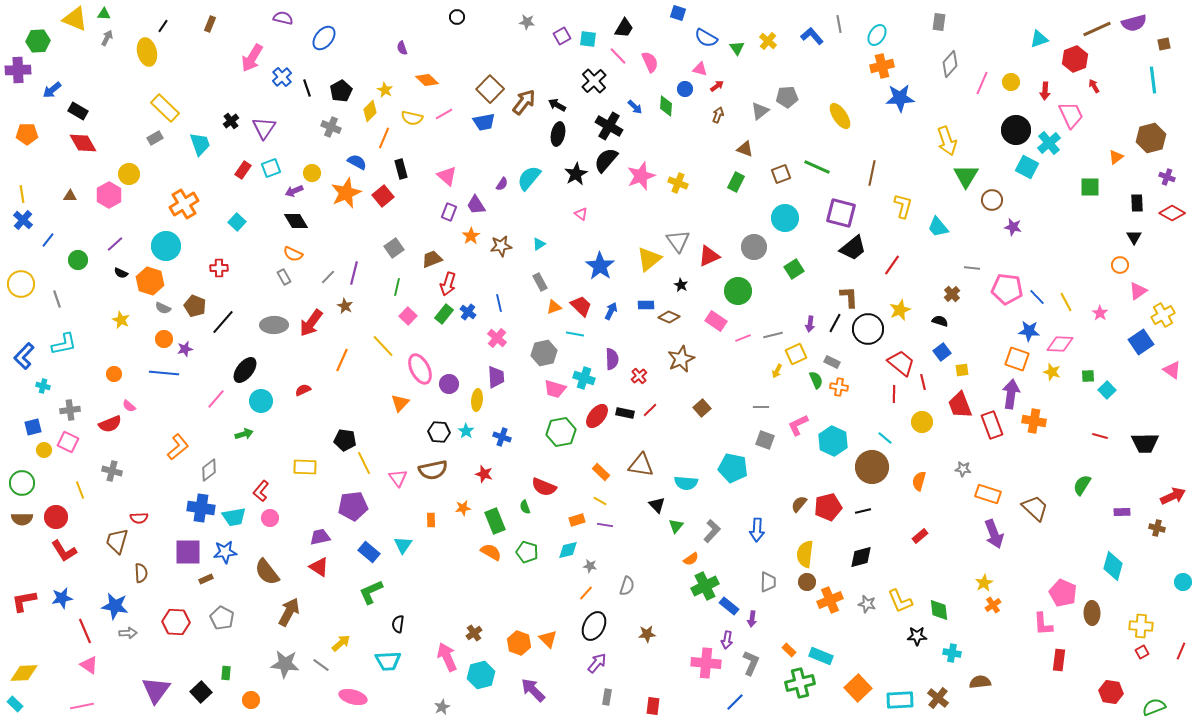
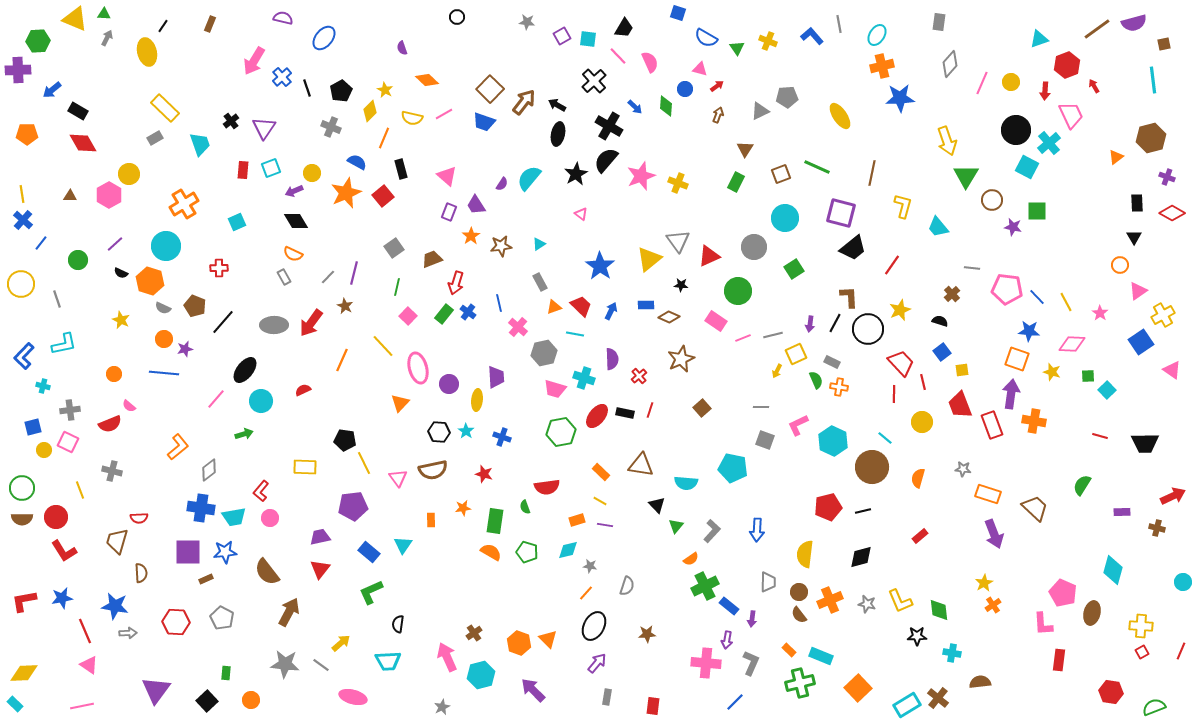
brown line at (1097, 29): rotated 12 degrees counterclockwise
yellow cross at (768, 41): rotated 18 degrees counterclockwise
pink arrow at (252, 58): moved 2 px right, 3 px down
red hexagon at (1075, 59): moved 8 px left, 6 px down
gray triangle at (760, 111): rotated 12 degrees clockwise
blue trapezoid at (484, 122): rotated 30 degrees clockwise
brown triangle at (745, 149): rotated 42 degrees clockwise
red rectangle at (243, 170): rotated 30 degrees counterclockwise
green square at (1090, 187): moved 53 px left, 24 px down
cyan square at (237, 222): rotated 24 degrees clockwise
blue line at (48, 240): moved 7 px left, 3 px down
red arrow at (448, 284): moved 8 px right, 1 px up
black star at (681, 285): rotated 24 degrees counterclockwise
pink cross at (497, 338): moved 21 px right, 11 px up
pink diamond at (1060, 344): moved 12 px right
red trapezoid at (901, 363): rotated 8 degrees clockwise
pink ellipse at (420, 369): moved 2 px left, 1 px up; rotated 12 degrees clockwise
red line at (650, 410): rotated 28 degrees counterclockwise
orange semicircle at (919, 481): moved 1 px left, 3 px up
green circle at (22, 483): moved 5 px down
red semicircle at (544, 487): moved 3 px right; rotated 30 degrees counterclockwise
brown semicircle at (799, 504): moved 111 px down; rotated 78 degrees counterclockwise
green rectangle at (495, 521): rotated 30 degrees clockwise
cyan diamond at (1113, 566): moved 4 px down
red triangle at (319, 567): moved 1 px right, 2 px down; rotated 35 degrees clockwise
brown circle at (807, 582): moved 8 px left, 10 px down
brown ellipse at (1092, 613): rotated 15 degrees clockwise
black square at (201, 692): moved 6 px right, 9 px down
cyan rectangle at (900, 700): moved 7 px right, 5 px down; rotated 28 degrees counterclockwise
